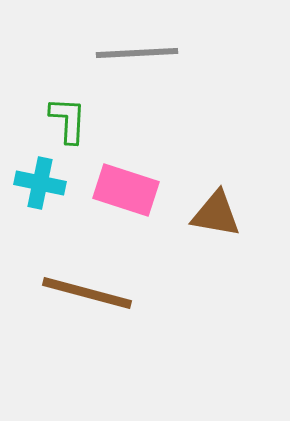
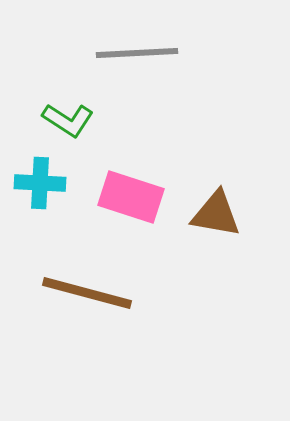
green L-shape: rotated 120 degrees clockwise
cyan cross: rotated 9 degrees counterclockwise
pink rectangle: moved 5 px right, 7 px down
